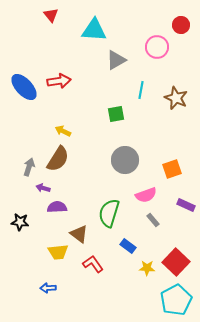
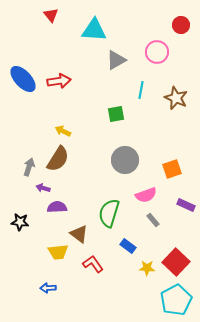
pink circle: moved 5 px down
blue ellipse: moved 1 px left, 8 px up
